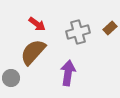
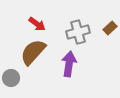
purple arrow: moved 1 px right, 9 px up
